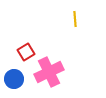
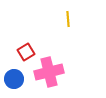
yellow line: moved 7 px left
pink cross: rotated 12 degrees clockwise
